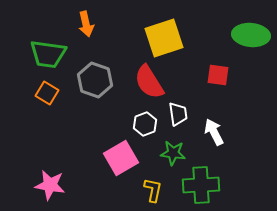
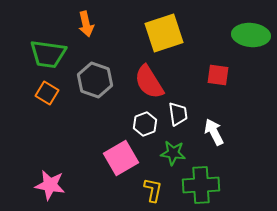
yellow square: moved 5 px up
